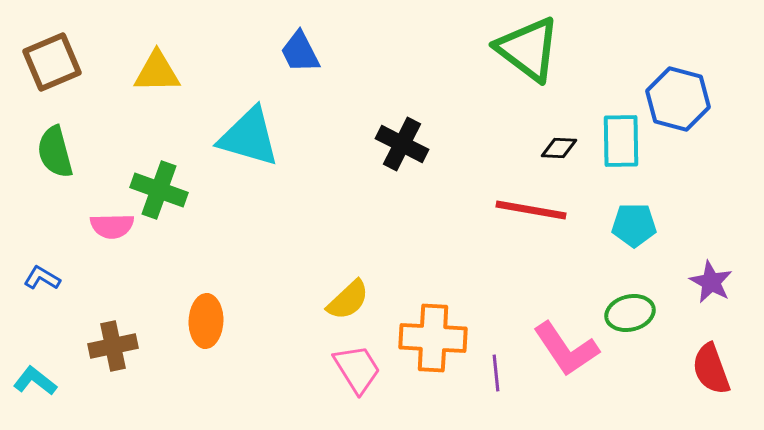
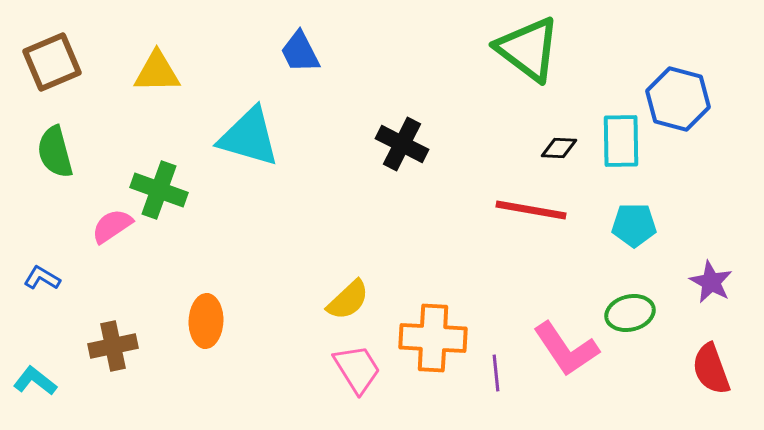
pink semicircle: rotated 147 degrees clockwise
